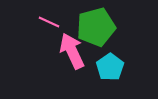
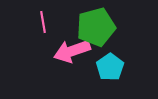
pink line: moved 6 px left; rotated 55 degrees clockwise
pink arrow: rotated 84 degrees counterclockwise
